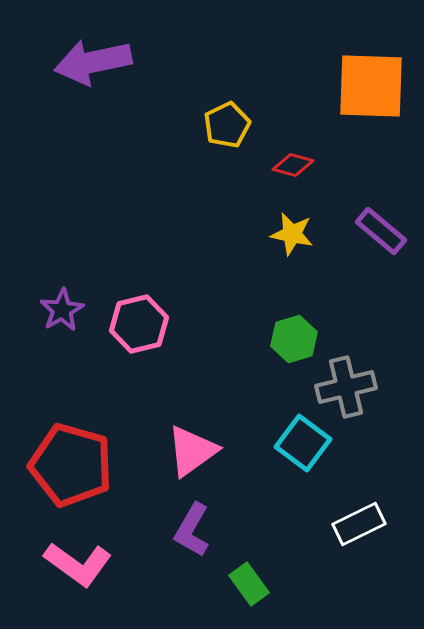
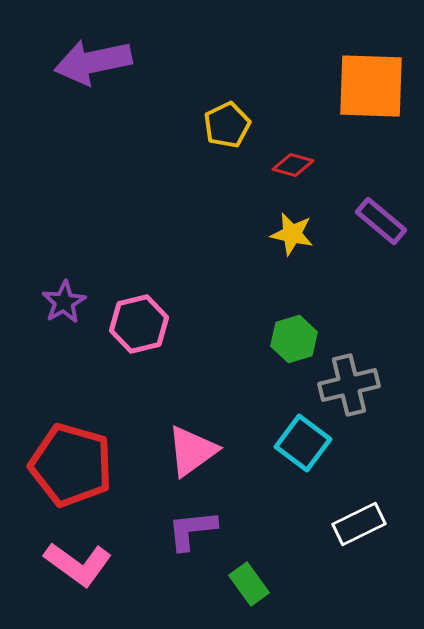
purple rectangle: moved 10 px up
purple star: moved 2 px right, 8 px up
gray cross: moved 3 px right, 2 px up
purple L-shape: rotated 54 degrees clockwise
